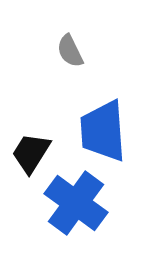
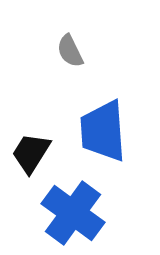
blue cross: moved 3 px left, 10 px down
